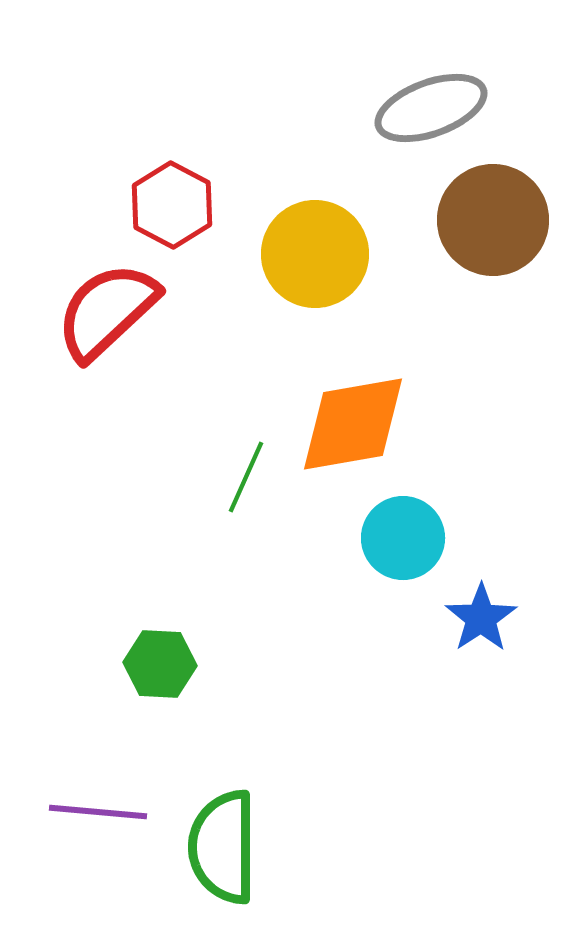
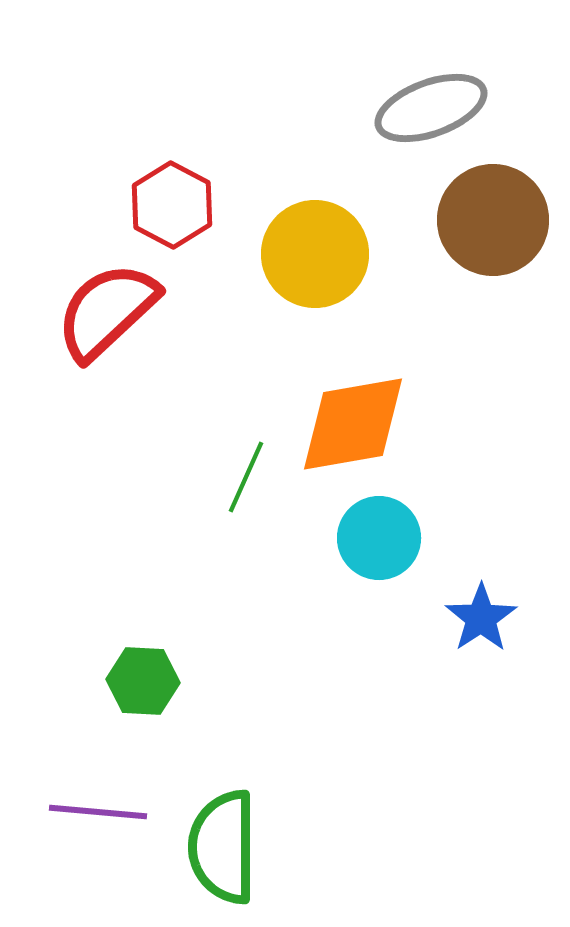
cyan circle: moved 24 px left
green hexagon: moved 17 px left, 17 px down
